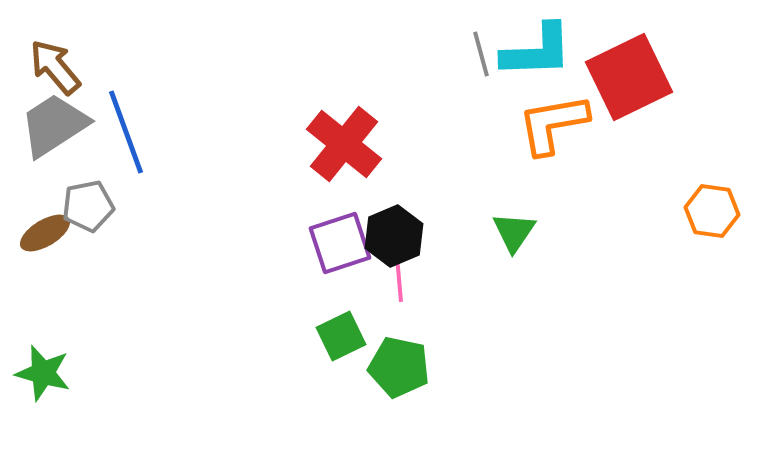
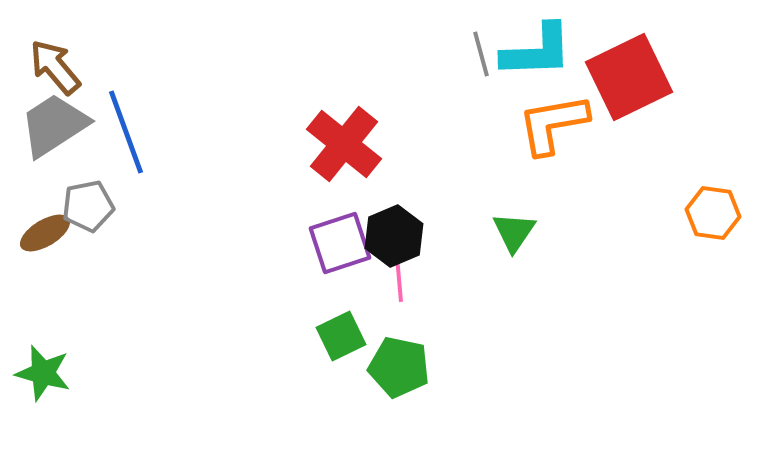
orange hexagon: moved 1 px right, 2 px down
